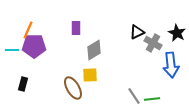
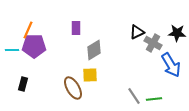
black star: rotated 24 degrees counterclockwise
blue arrow: rotated 25 degrees counterclockwise
green line: moved 2 px right
